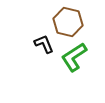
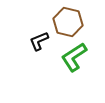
black L-shape: moved 5 px left, 3 px up; rotated 90 degrees counterclockwise
